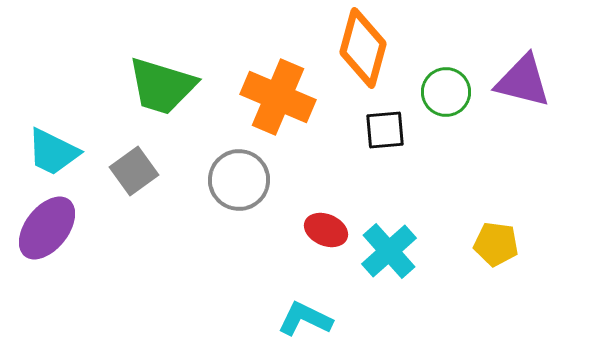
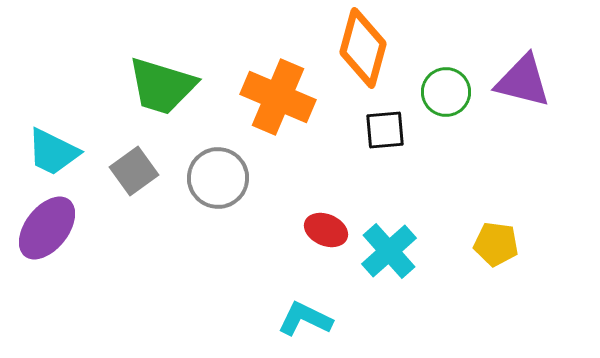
gray circle: moved 21 px left, 2 px up
